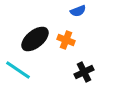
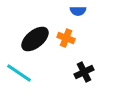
blue semicircle: rotated 21 degrees clockwise
orange cross: moved 2 px up
cyan line: moved 1 px right, 3 px down
